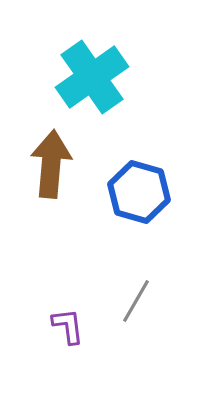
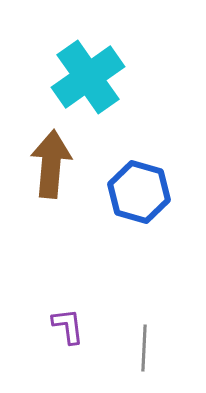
cyan cross: moved 4 px left
gray line: moved 8 px right, 47 px down; rotated 27 degrees counterclockwise
